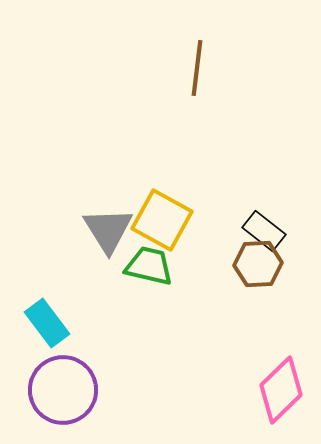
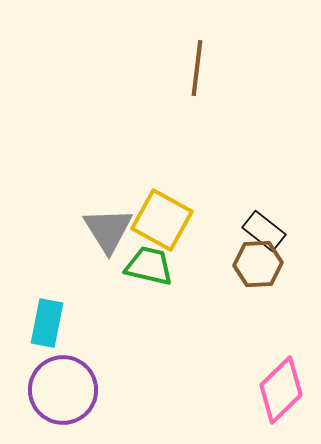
cyan rectangle: rotated 48 degrees clockwise
